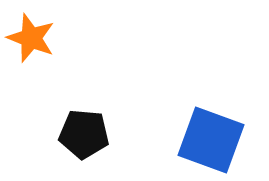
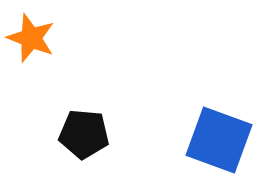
blue square: moved 8 px right
